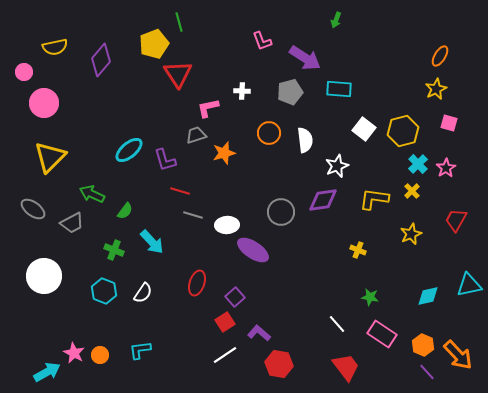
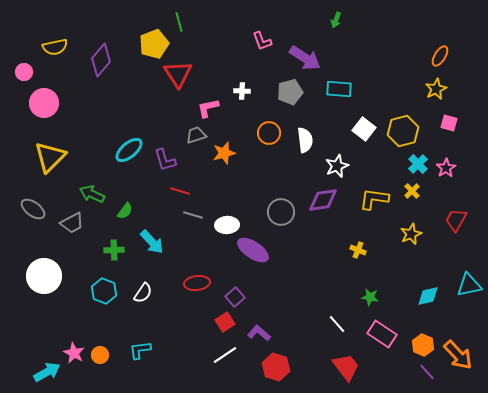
green cross at (114, 250): rotated 24 degrees counterclockwise
red ellipse at (197, 283): rotated 65 degrees clockwise
red hexagon at (279, 364): moved 3 px left, 3 px down; rotated 8 degrees clockwise
